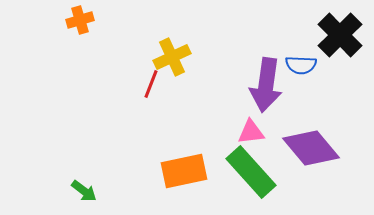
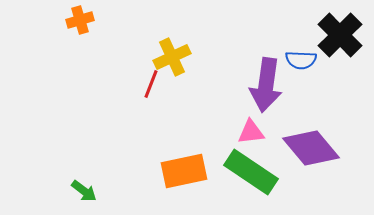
blue semicircle: moved 5 px up
green rectangle: rotated 14 degrees counterclockwise
